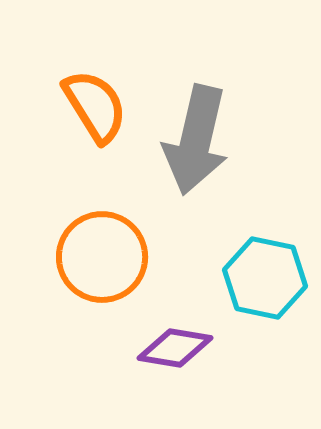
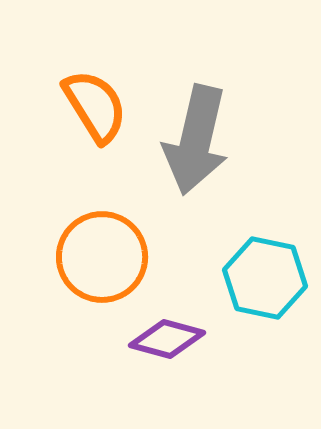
purple diamond: moved 8 px left, 9 px up; rotated 6 degrees clockwise
